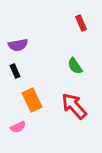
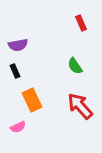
red arrow: moved 6 px right
